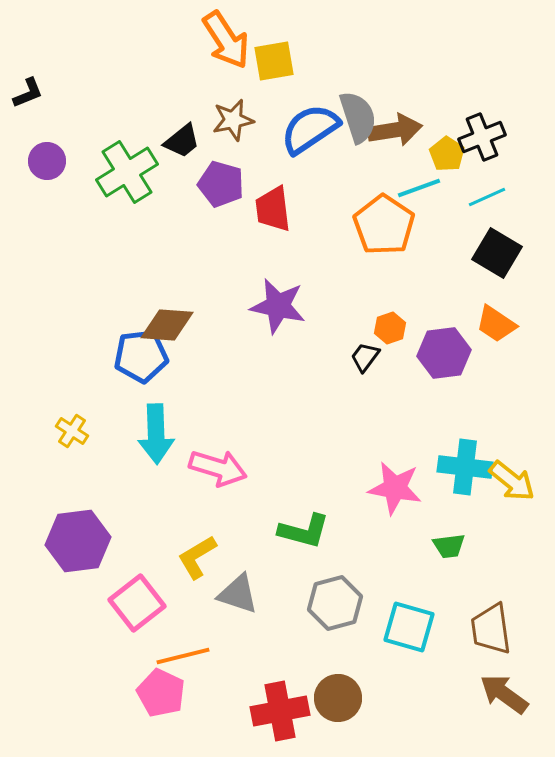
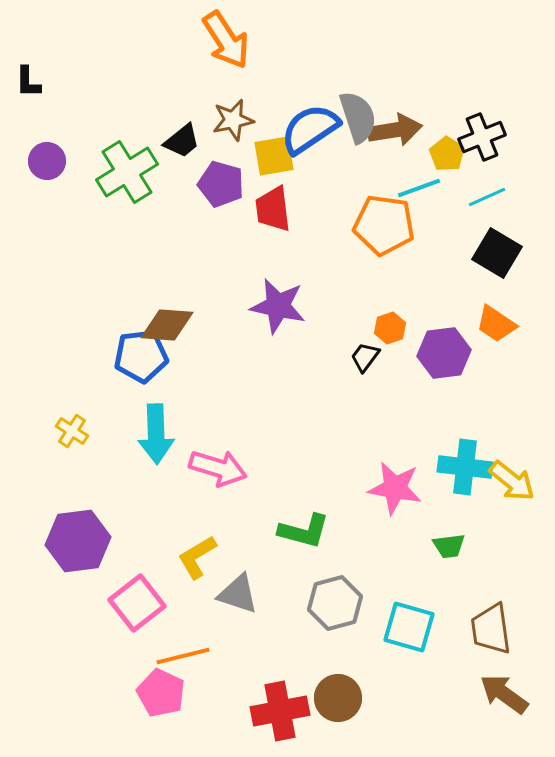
yellow square at (274, 61): moved 95 px down
black L-shape at (28, 93): moved 11 px up; rotated 112 degrees clockwise
orange pentagon at (384, 225): rotated 26 degrees counterclockwise
